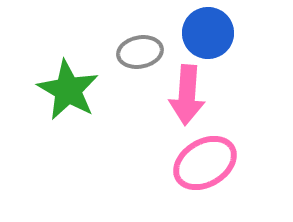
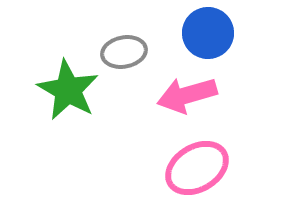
gray ellipse: moved 16 px left
pink arrow: rotated 70 degrees clockwise
pink ellipse: moved 8 px left, 5 px down
